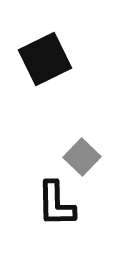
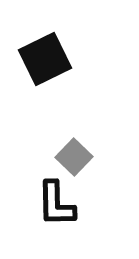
gray square: moved 8 px left
